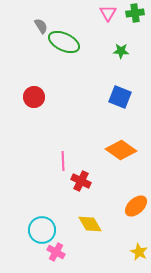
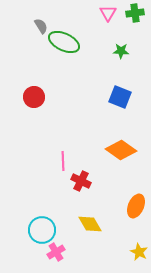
orange ellipse: rotated 25 degrees counterclockwise
pink cross: rotated 30 degrees clockwise
